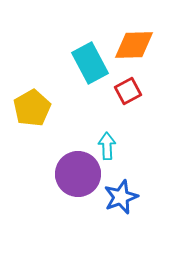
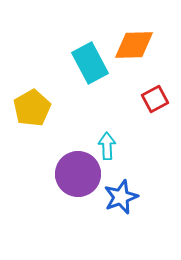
red square: moved 27 px right, 8 px down
